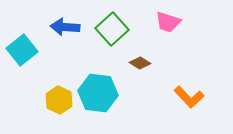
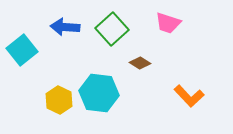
pink trapezoid: moved 1 px down
cyan hexagon: moved 1 px right
orange L-shape: moved 1 px up
